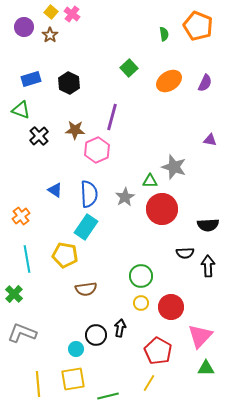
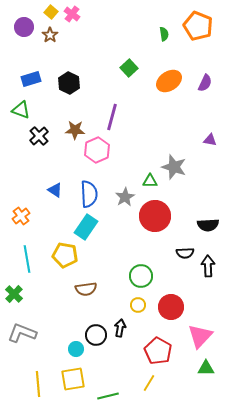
red circle at (162, 209): moved 7 px left, 7 px down
yellow circle at (141, 303): moved 3 px left, 2 px down
